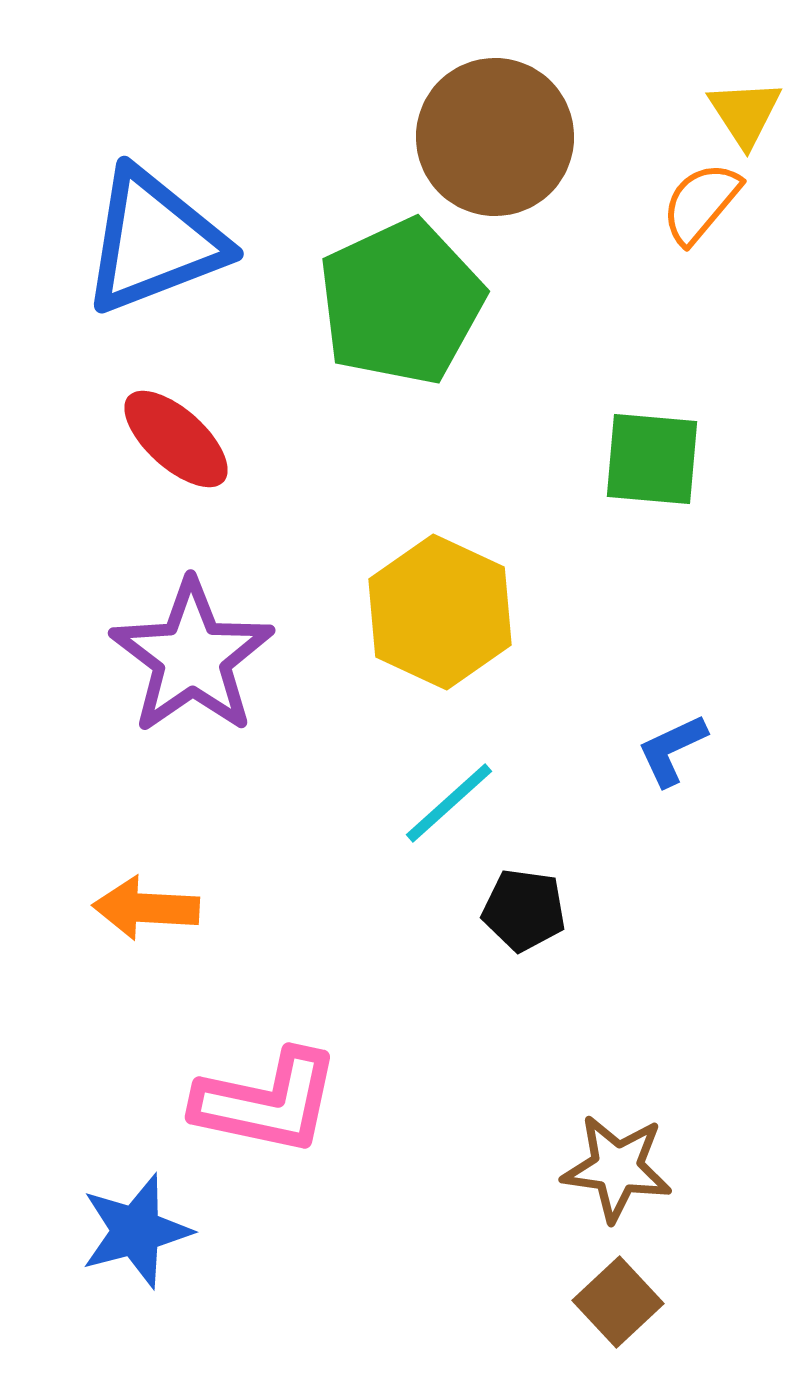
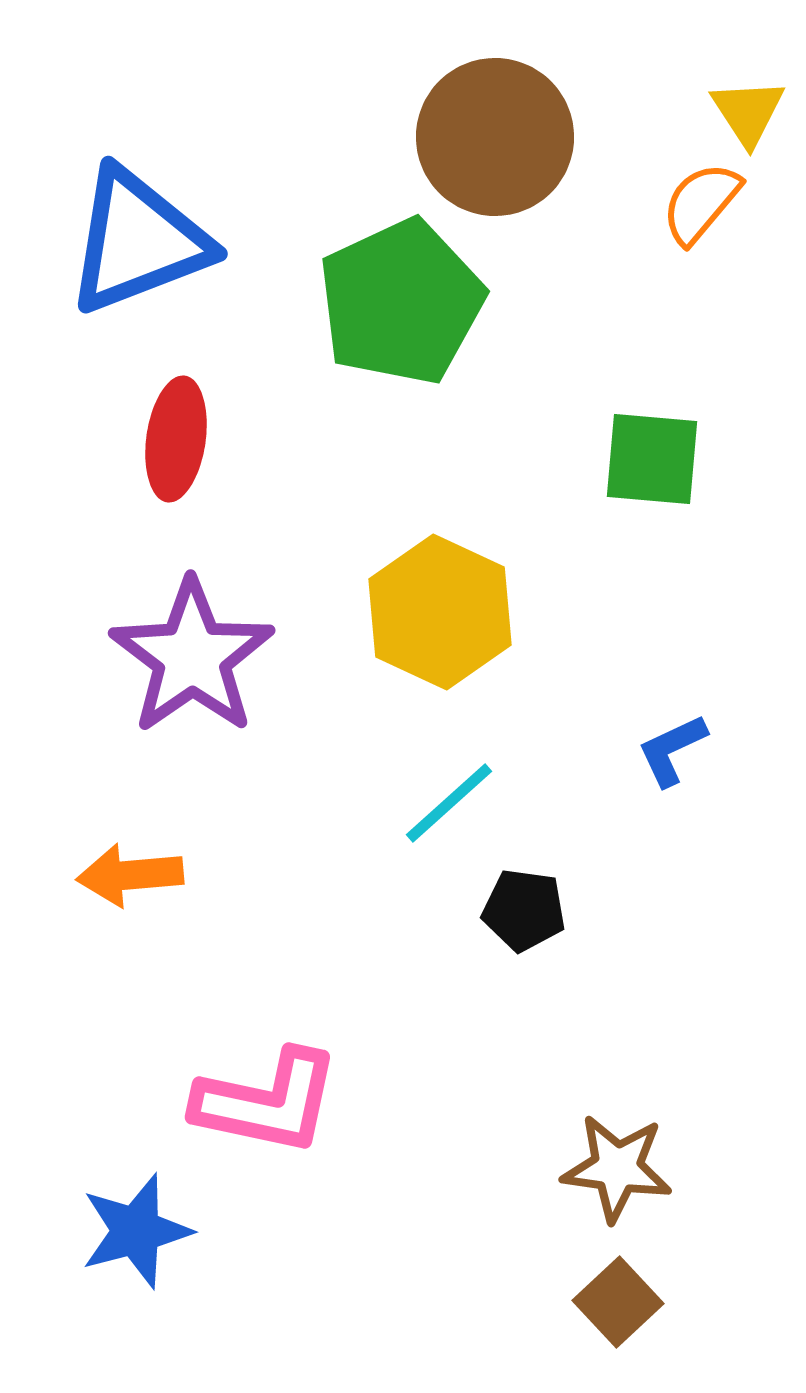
yellow triangle: moved 3 px right, 1 px up
blue triangle: moved 16 px left
red ellipse: rotated 56 degrees clockwise
orange arrow: moved 16 px left, 33 px up; rotated 8 degrees counterclockwise
